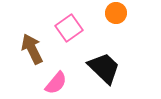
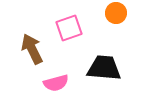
pink square: rotated 16 degrees clockwise
black trapezoid: rotated 39 degrees counterclockwise
pink semicircle: rotated 35 degrees clockwise
